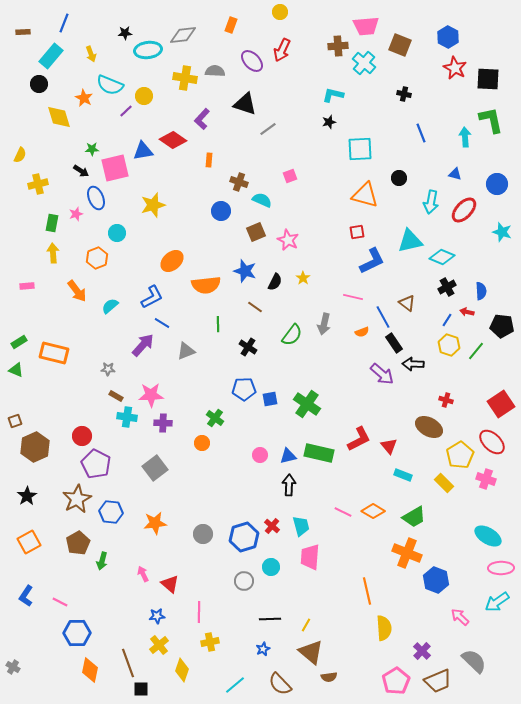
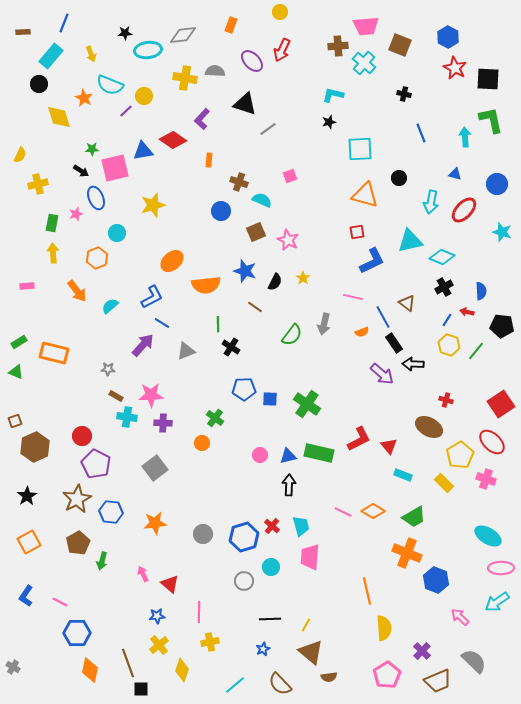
black cross at (447, 287): moved 3 px left
black cross at (248, 347): moved 17 px left
green triangle at (16, 370): moved 2 px down
blue square at (270, 399): rotated 14 degrees clockwise
pink pentagon at (396, 681): moved 9 px left, 6 px up
